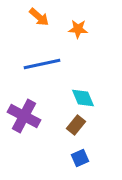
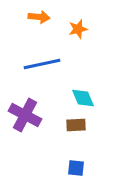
orange arrow: rotated 35 degrees counterclockwise
orange star: rotated 18 degrees counterclockwise
purple cross: moved 1 px right, 1 px up
brown rectangle: rotated 48 degrees clockwise
blue square: moved 4 px left, 10 px down; rotated 30 degrees clockwise
